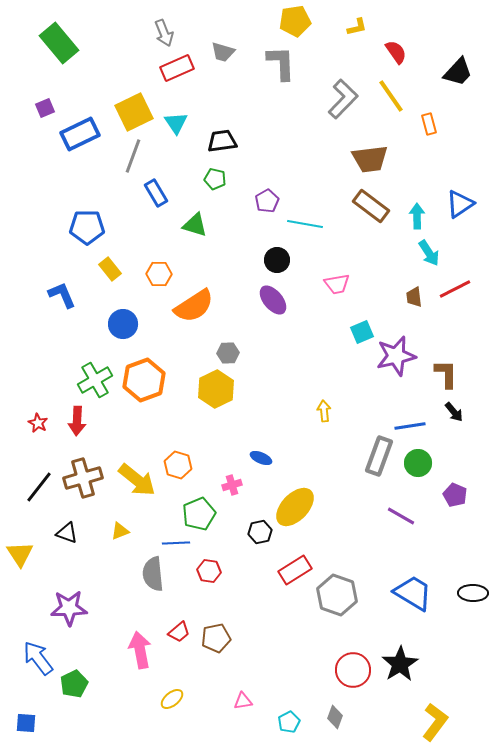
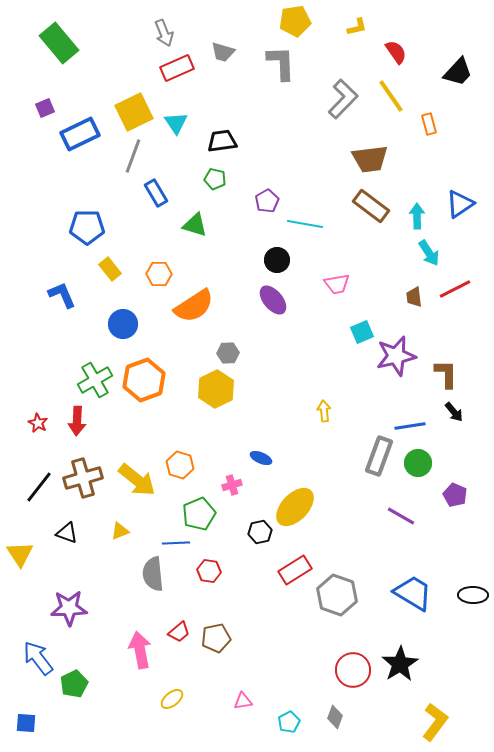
orange hexagon at (178, 465): moved 2 px right
black ellipse at (473, 593): moved 2 px down
